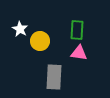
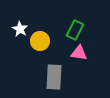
green rectangle: moved 2 px left; rotated 24 degrees clockwise
